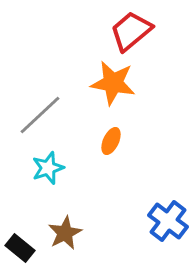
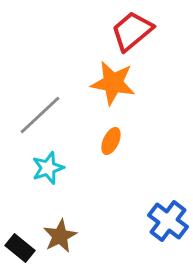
red trapezoid: moved 1 px right
brown star: moved 5 px left, 3 px down
